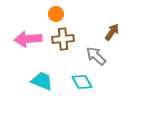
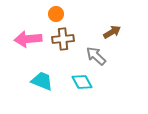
brown arrow: rotated 24 degrees clockwise
